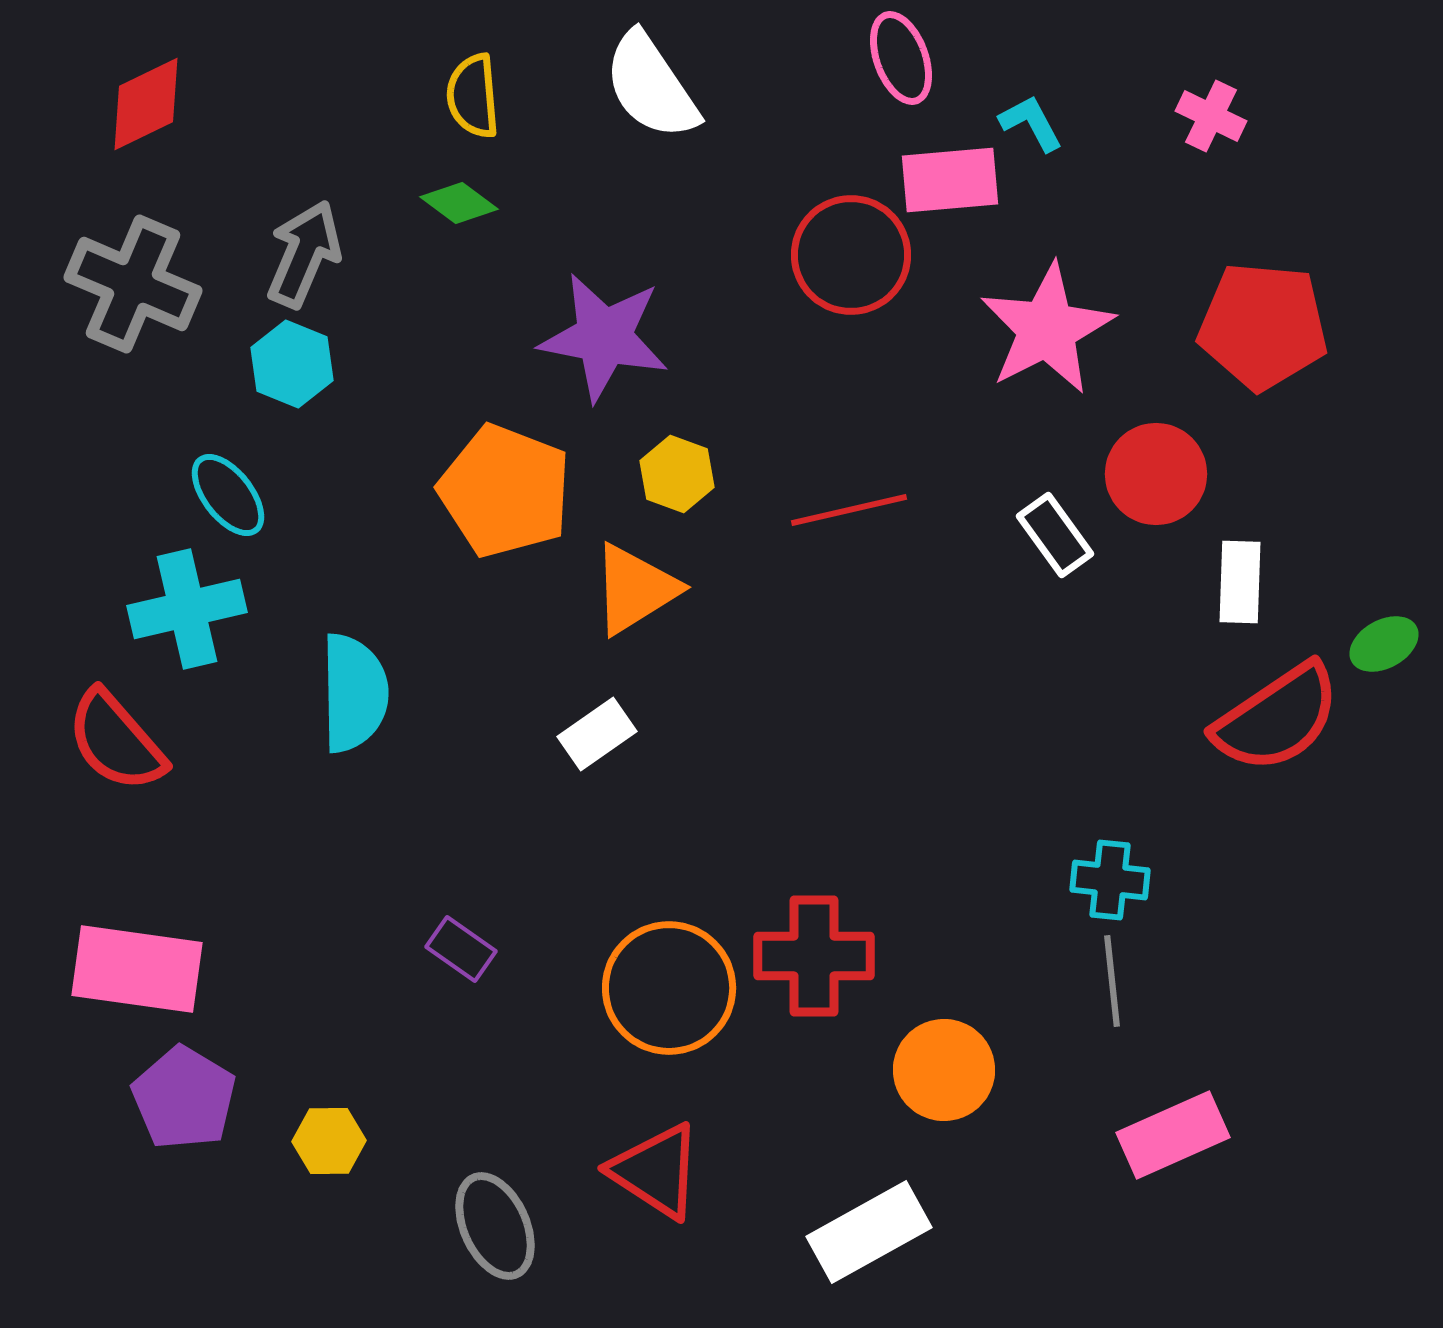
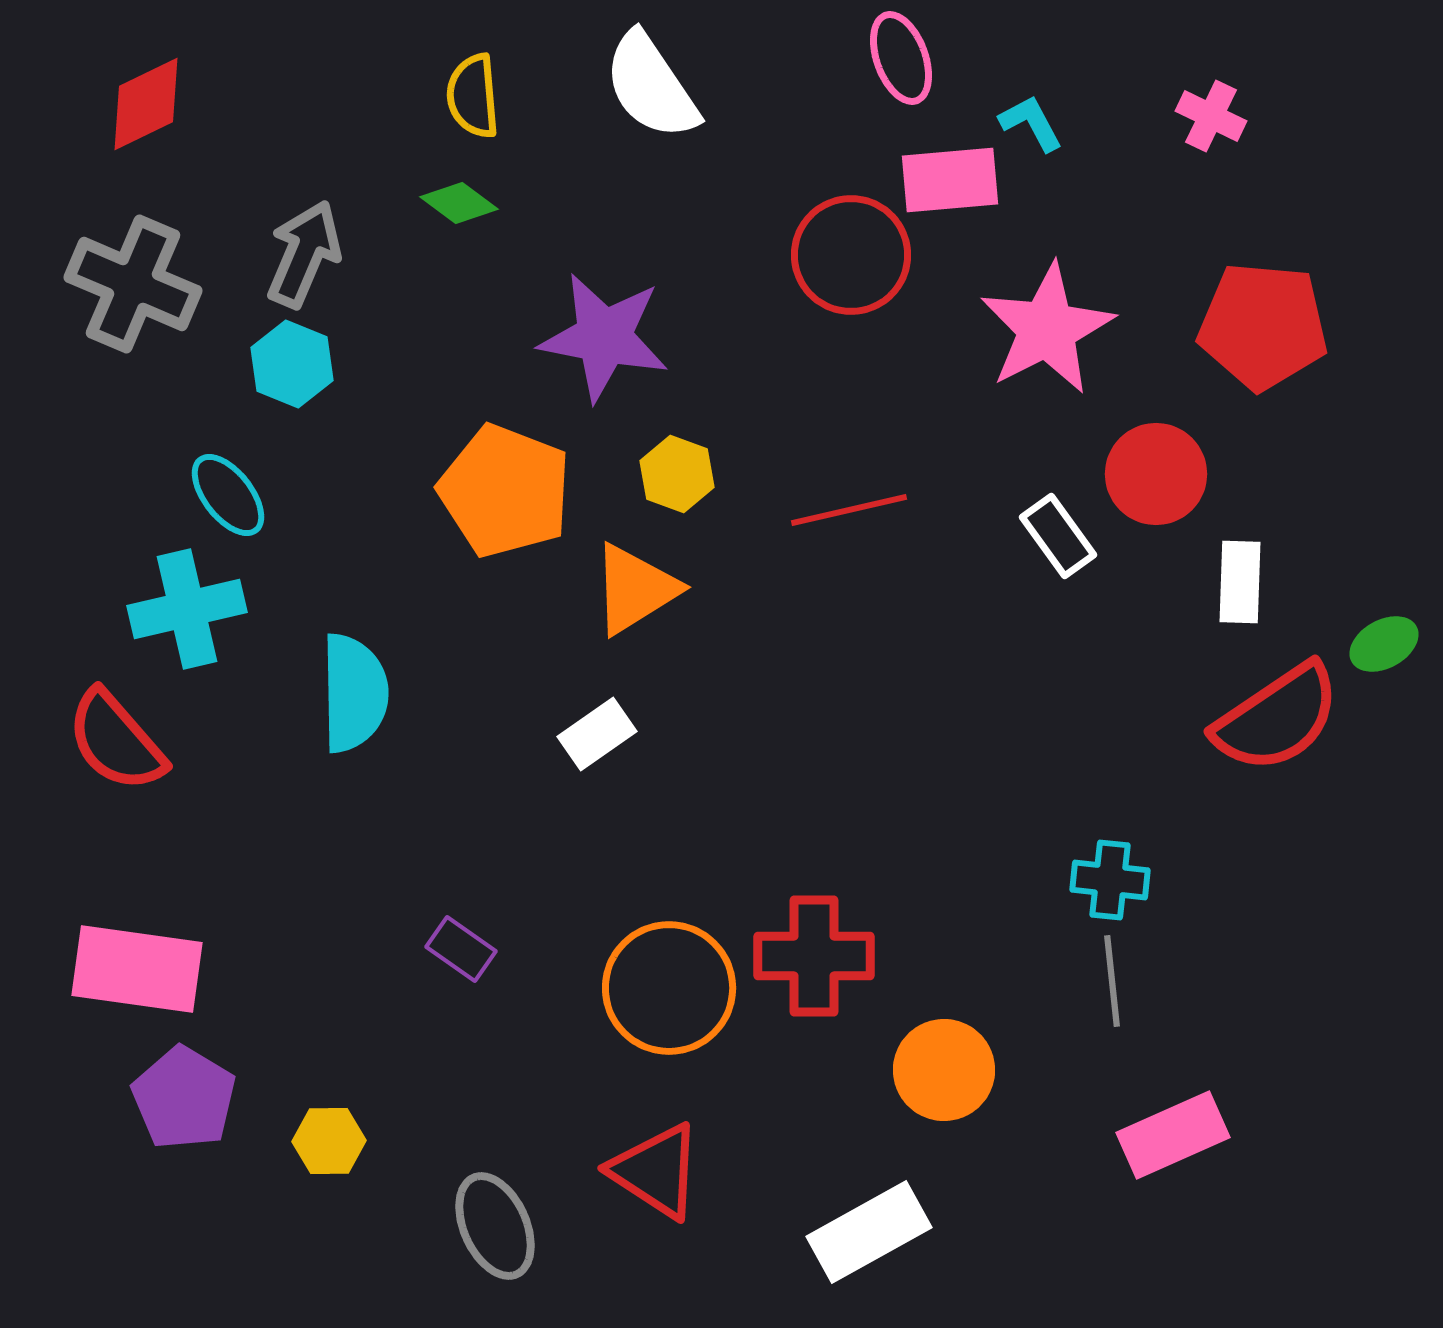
white rectangle at (1055, 535): moved 3 px right, 1 px down
